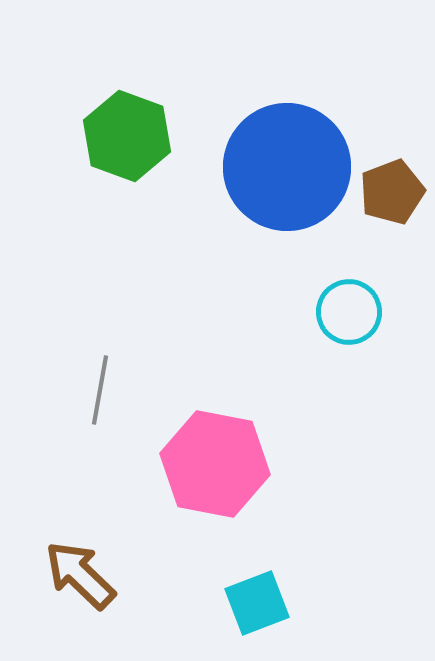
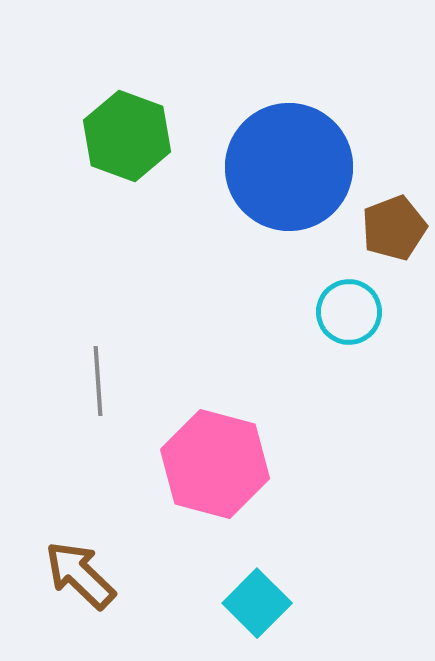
blue circle: moved 2 px right
brown pentagon: moved 2 px right, 36 px down
gray line: moved 2 px left, 9 px up; rotated 14 degrees counterclockwise
pink hexagon: rotated 4 degrees clockwise
cyan square: rotated 24 degrees counterclockwise
